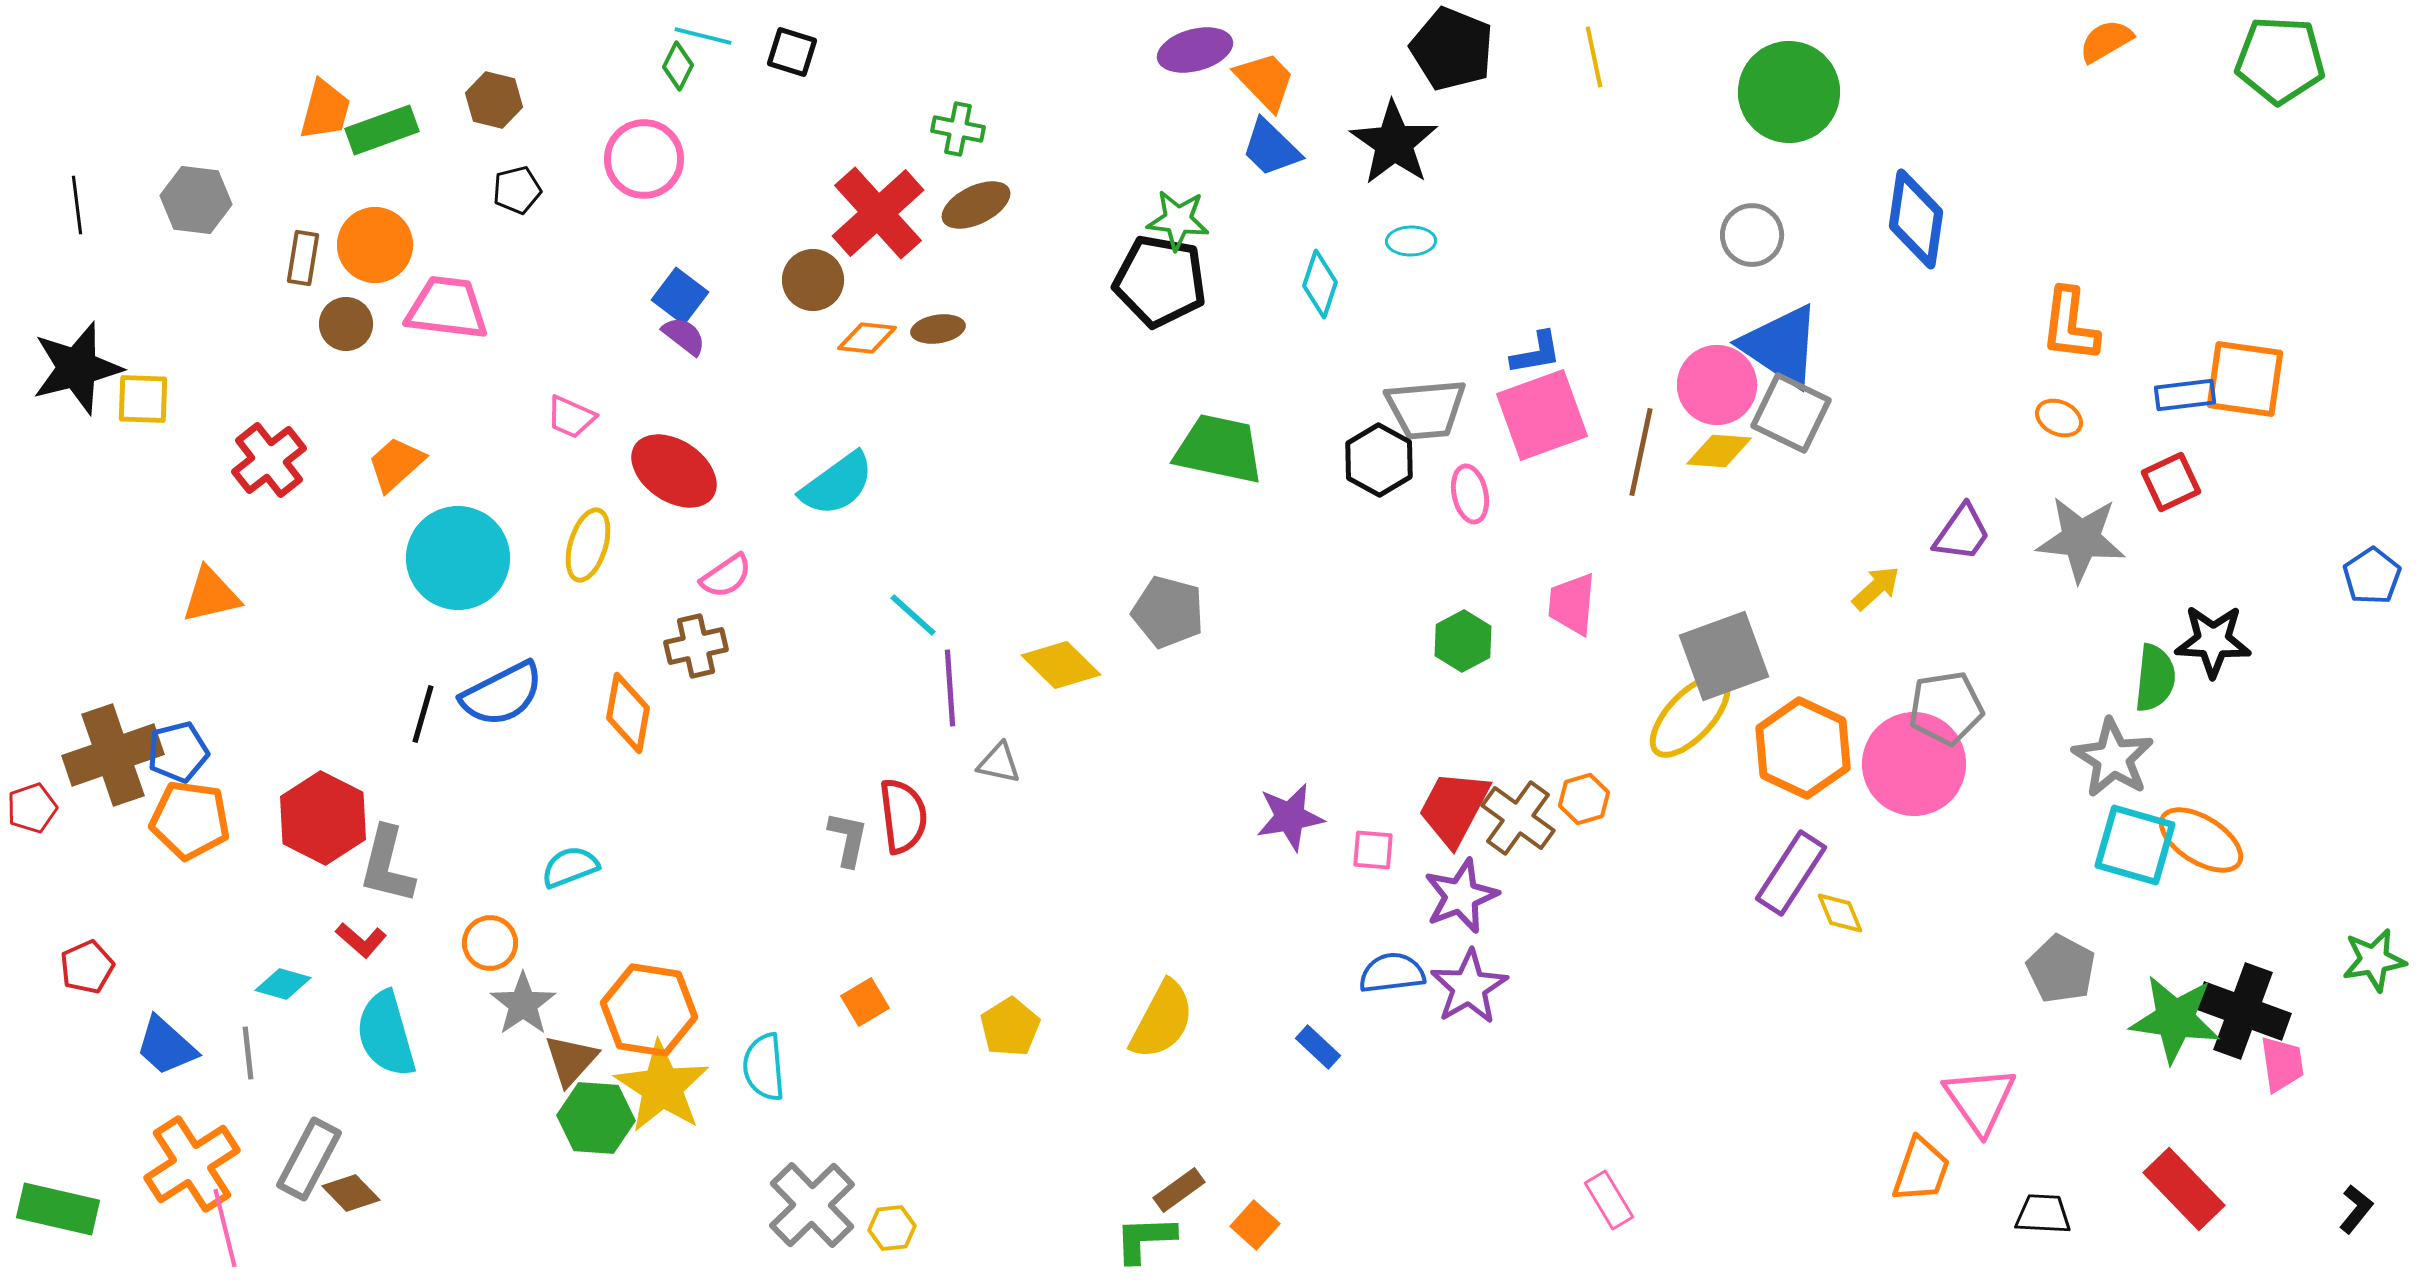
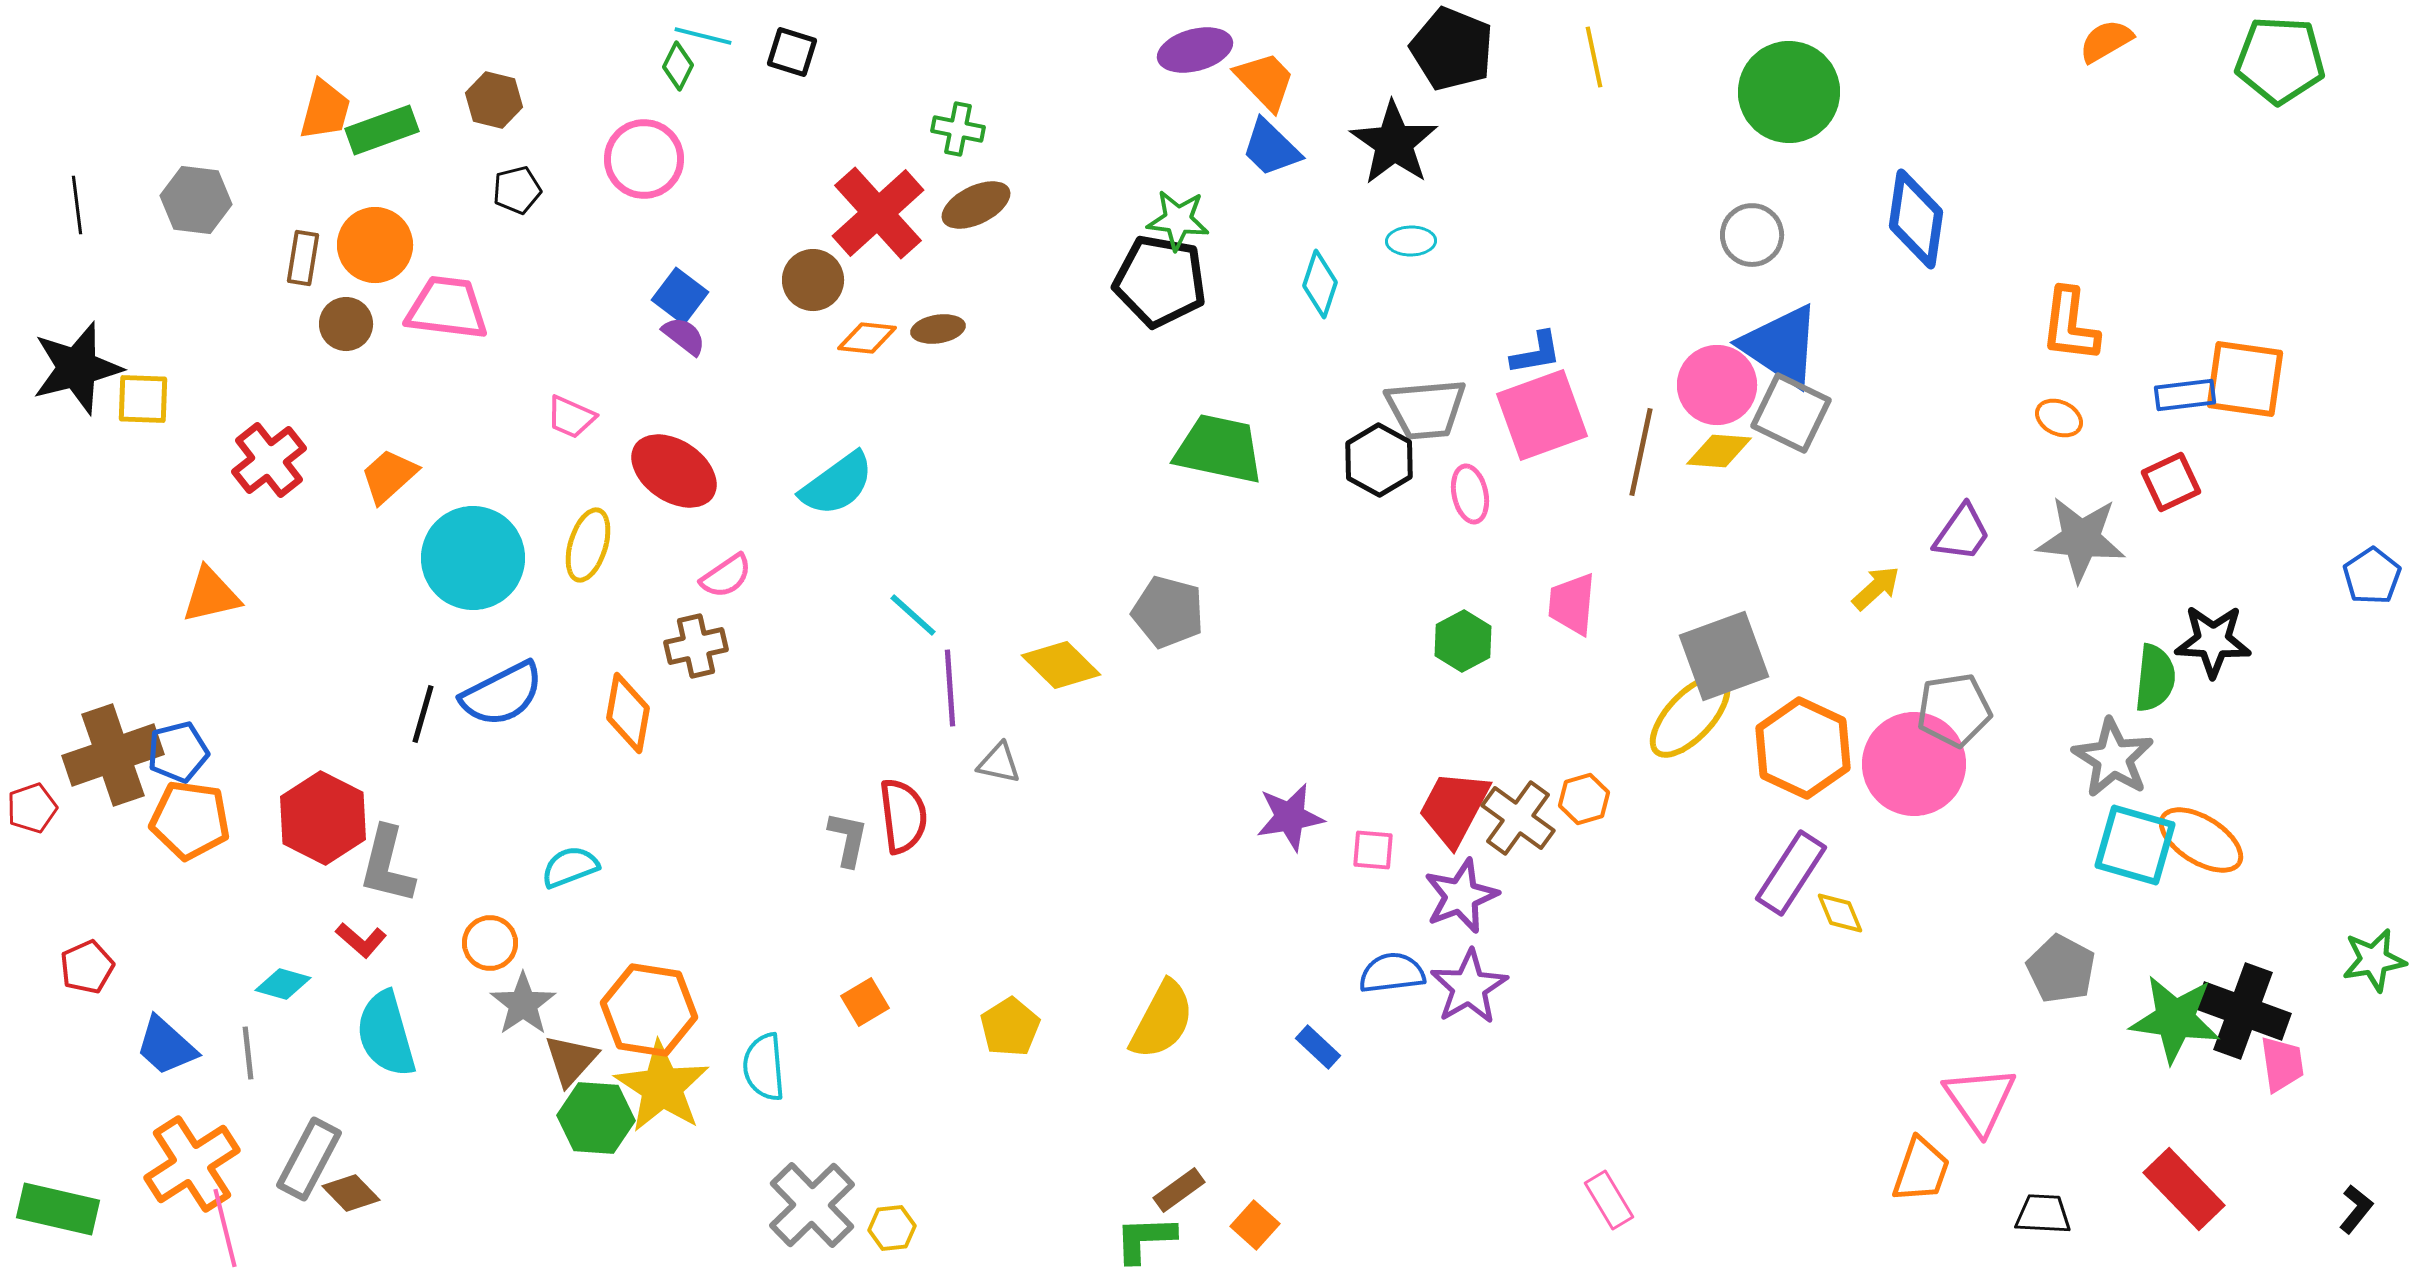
orange trapezoid at (396, 464): moved 7 px left, 12 px down
cyan circle at (458, 558): moved 15 px right
gray pentagon at (1946, 708): moved 8 px right, 2 px down
